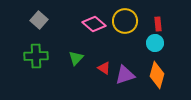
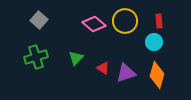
red rectangle: moved 1 px right, 3 px up
cyan circle: moved 1 px left, 1 px up
green cross: moved 1 px down; rotated 15 degrees counterclockwise
red triangle: moved 1 px left
purple triangle: moved 1 px right, 2 px up
